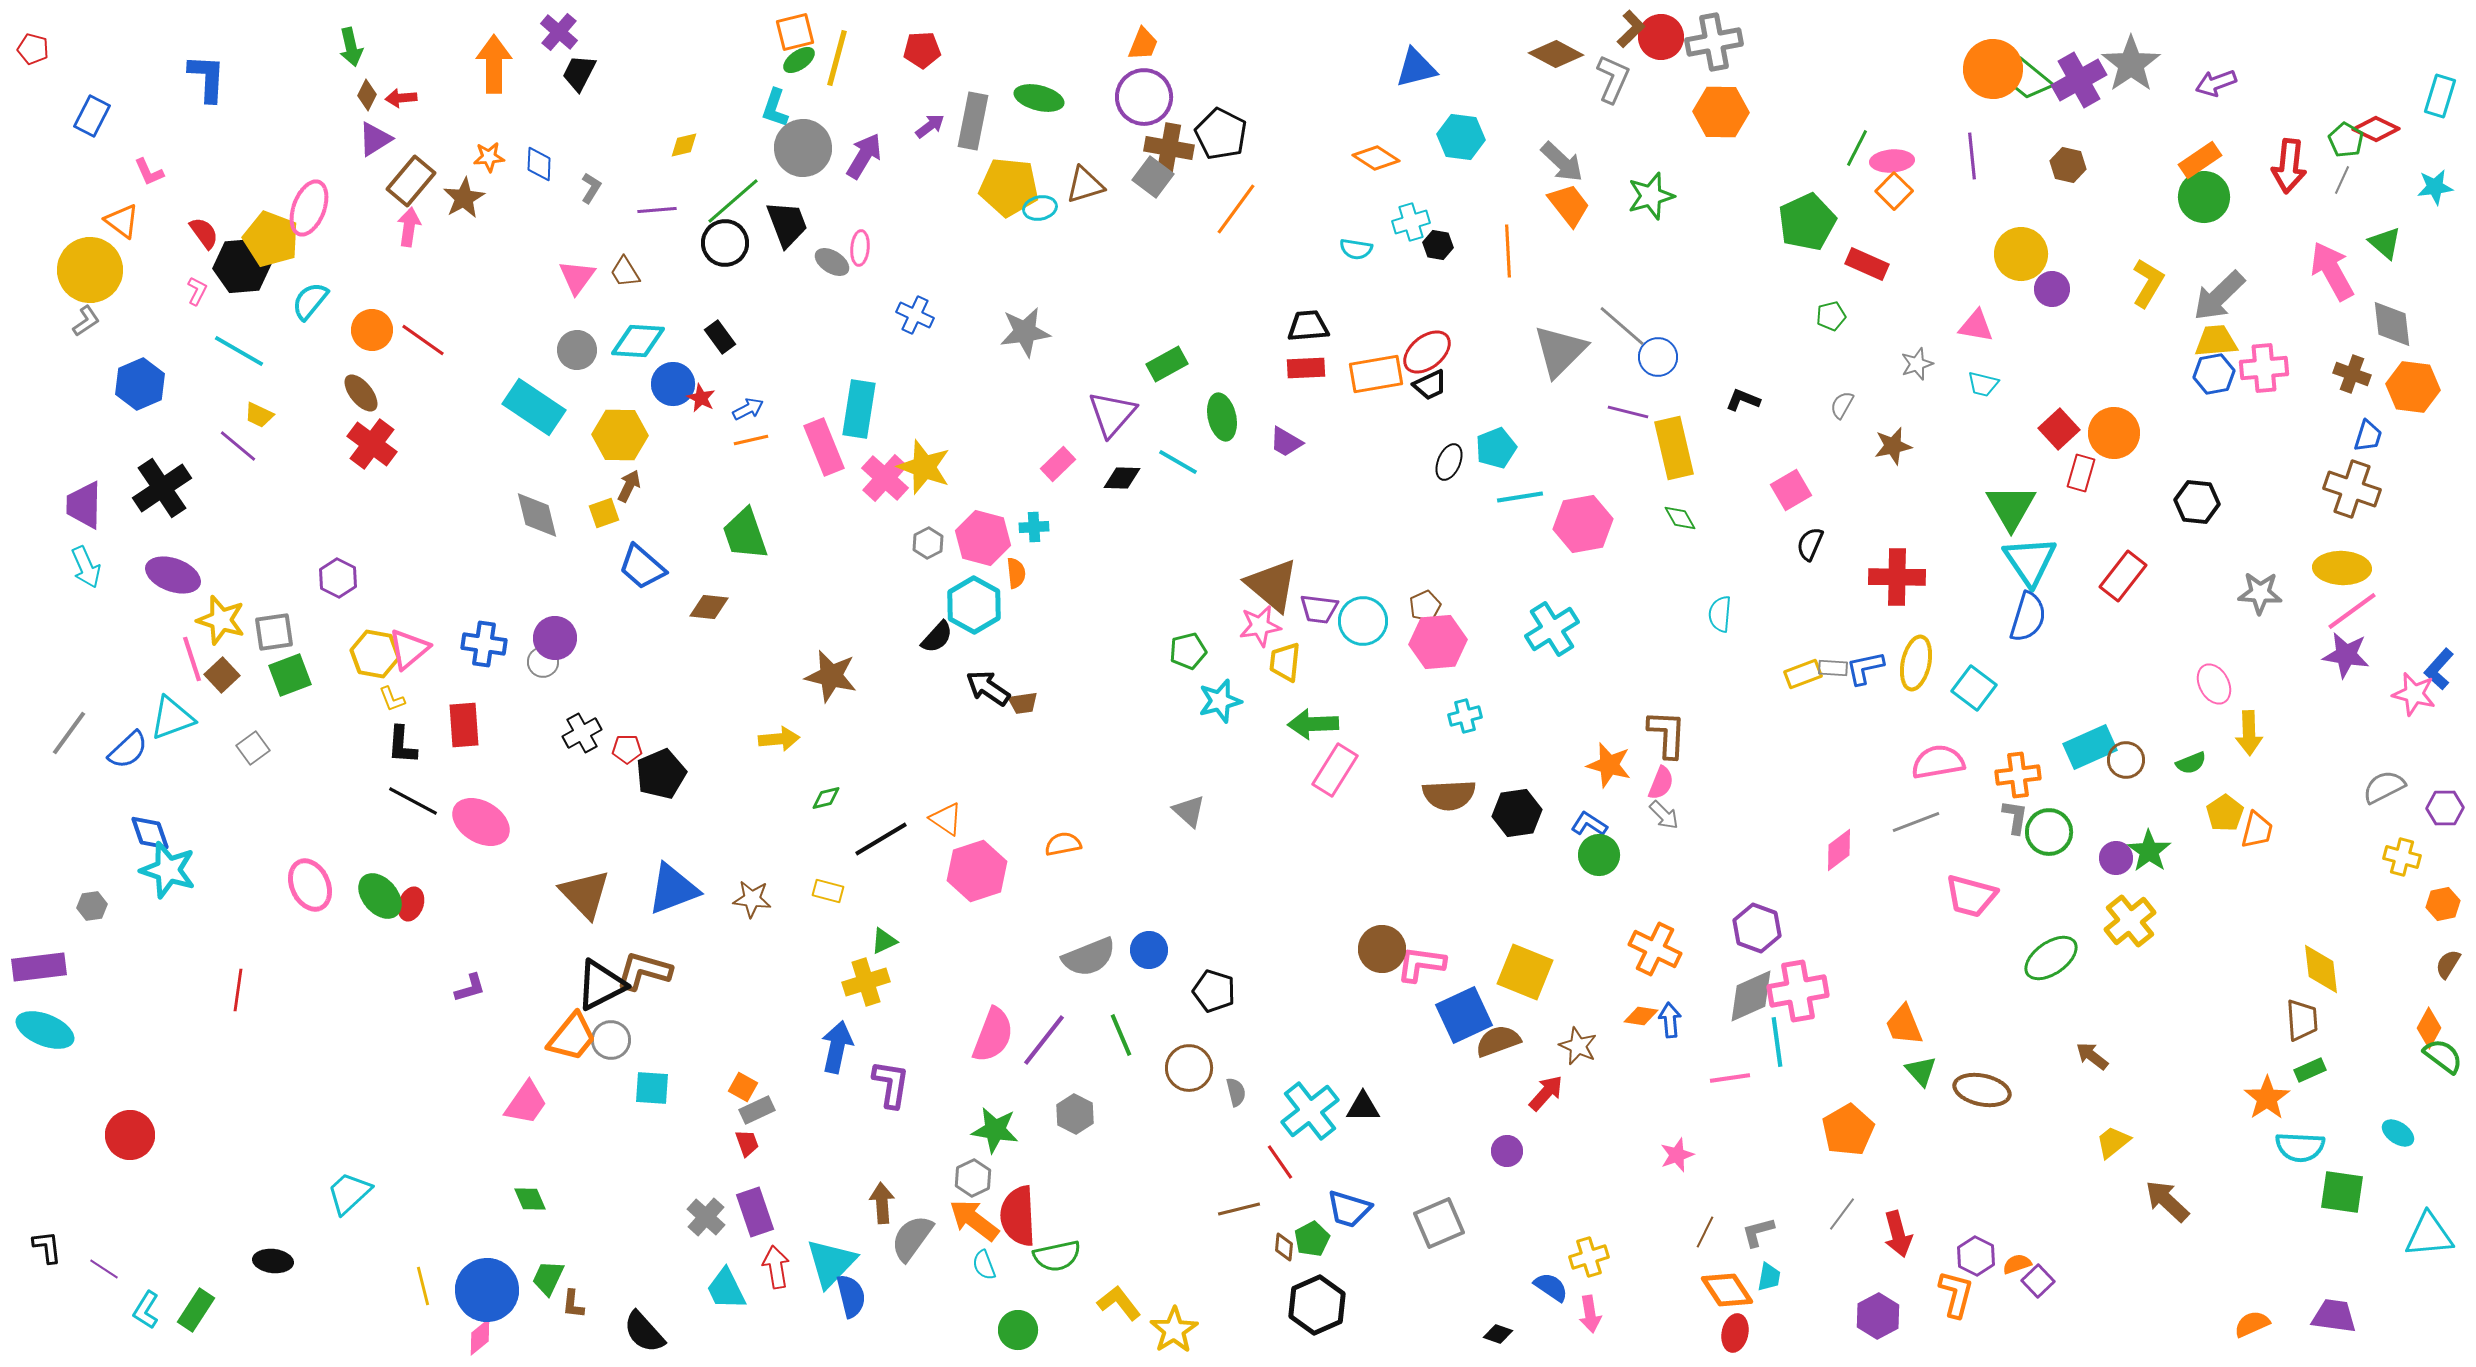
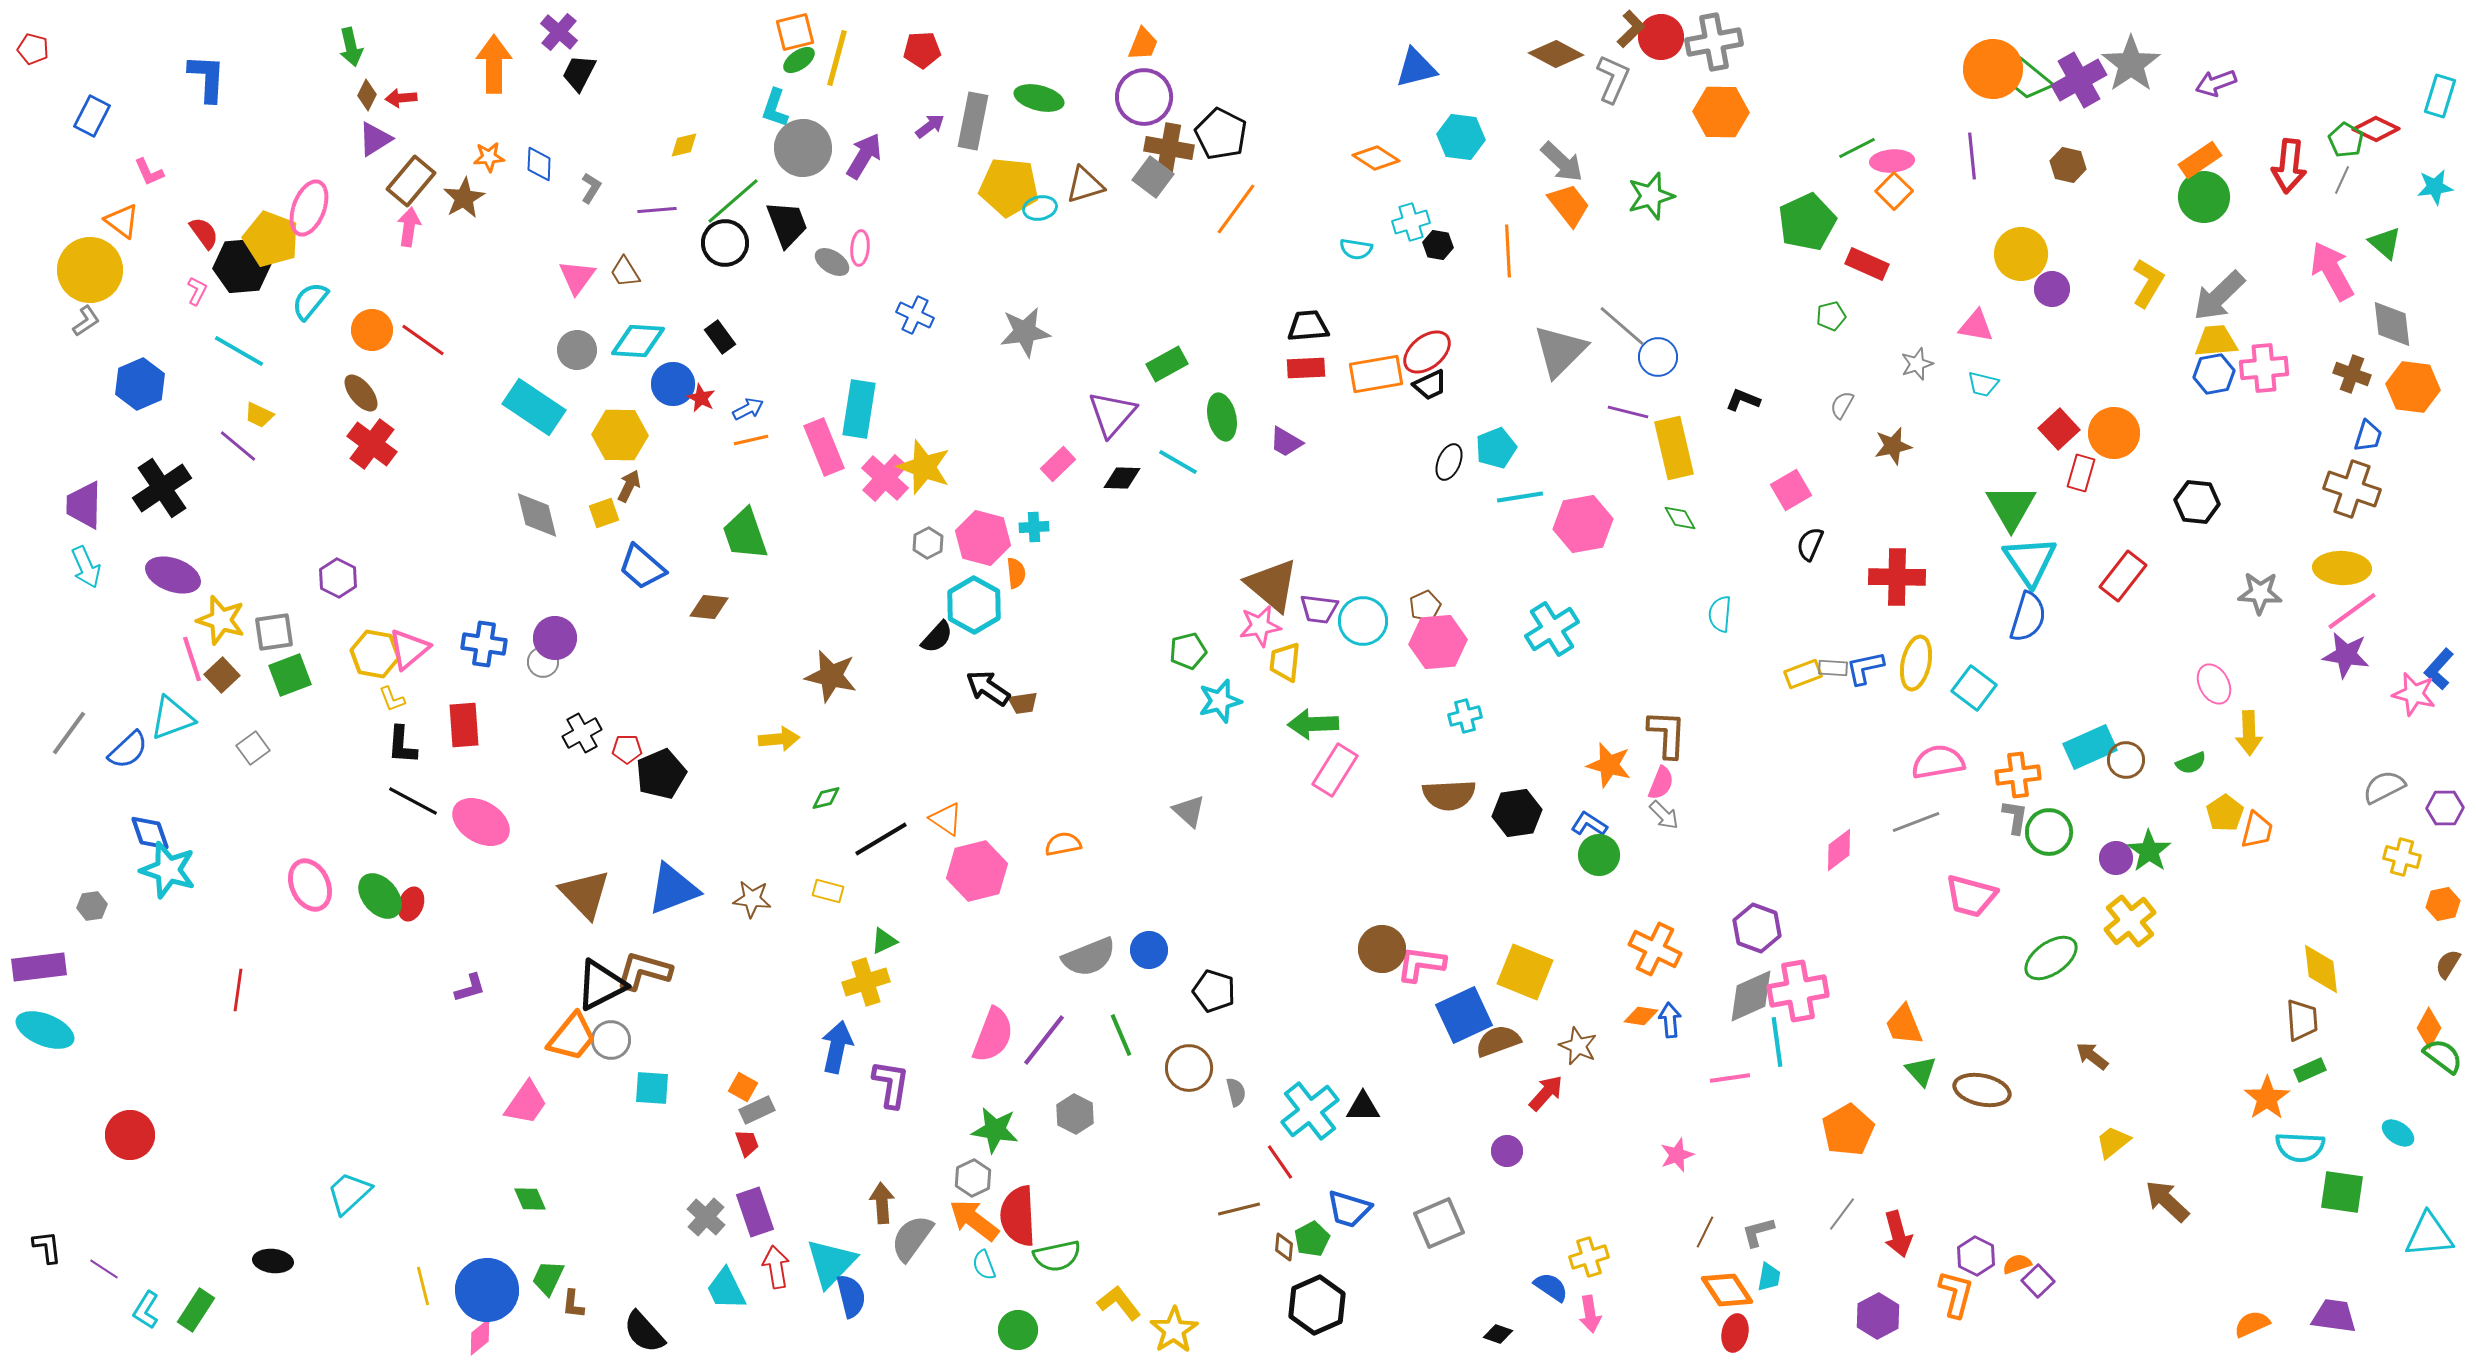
green line at (1857, 148): rotated 36 degrees clockwise
pink hexagon at (977, 871): rotated 4 degrees clockwise
